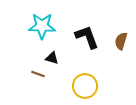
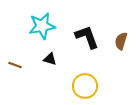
cyan star: rotated 12 degrees counterclockwise
black triangle: moved 2 px left, 1 px down
brown line: moved 23 px left, 9 px up
